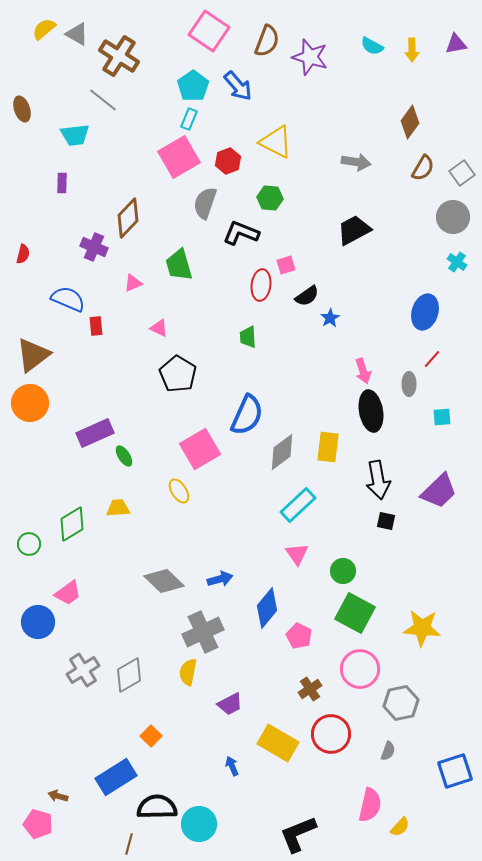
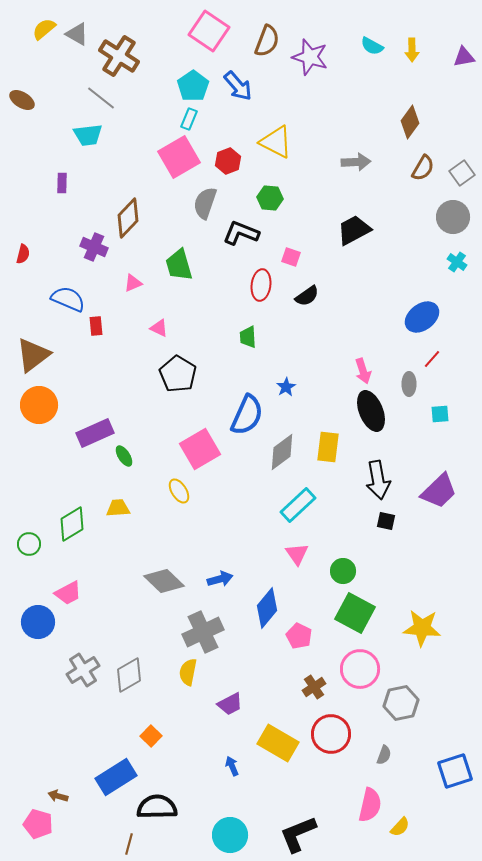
purple triangle at (456, 44): moved 8 px right, 13 px down
gray line at (103, 100): moved 2 px left, 2 px up
brown ellipse at (22, 109): moved 9 px up; rotated 40 degrees counterclockwise
cyan trapezoid at (75, 135): moved 13 px right
gray arrow at (356, 162): rotated 12 degrees counterclockwise
pink square at (286, 265): moved 5 px right, 8 px up; rotated 36 degrees clockwise
blue ellipse at (425, 312): moved 3 px left, 5 px down; rotated 36 degrees clockwise
blue star at (330, 318): moved 44 px left, 69 px down
orange circle at (30, 403): moved 9 px right, 2 px down
black ellipse at (371, 411): rotated 12 degrees counterclockwise
cyan square at (442, 417): moved 2 px left, 3 px up
pink trapezoid at (68, 593): rotated 8 degrees clockwise
brown cross at (310, 689): moved 4 px right, 2 px up
gray semicircle at (388, 751): moved 4 px left, 4 px down
cyan circle at (199, 824): moved 31 px right, 11 px down
